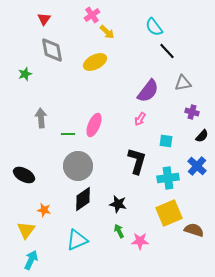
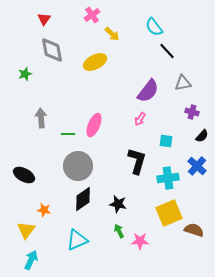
yellow arrow: moved 5 px right, 2 px down
